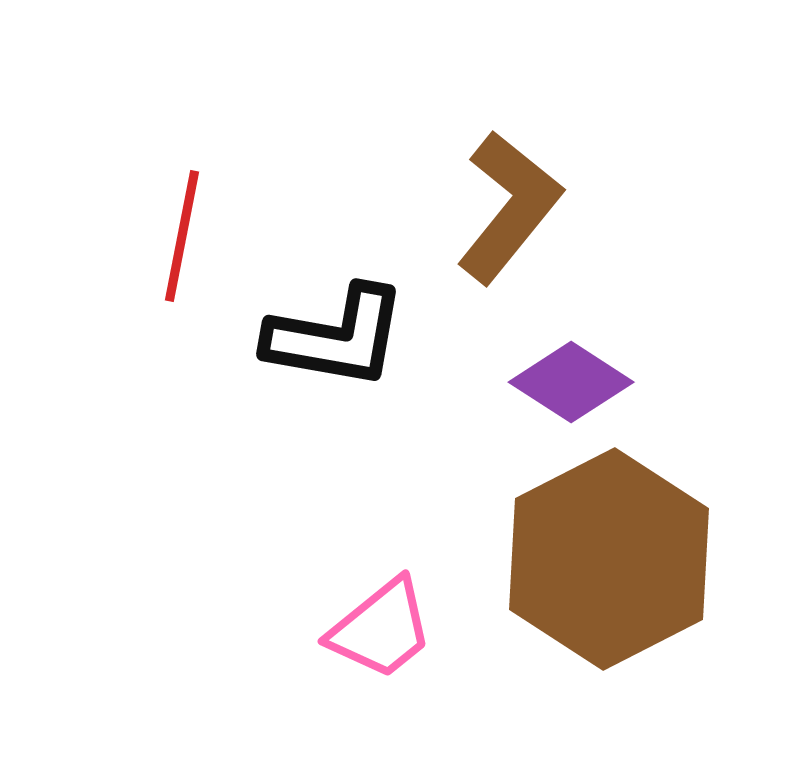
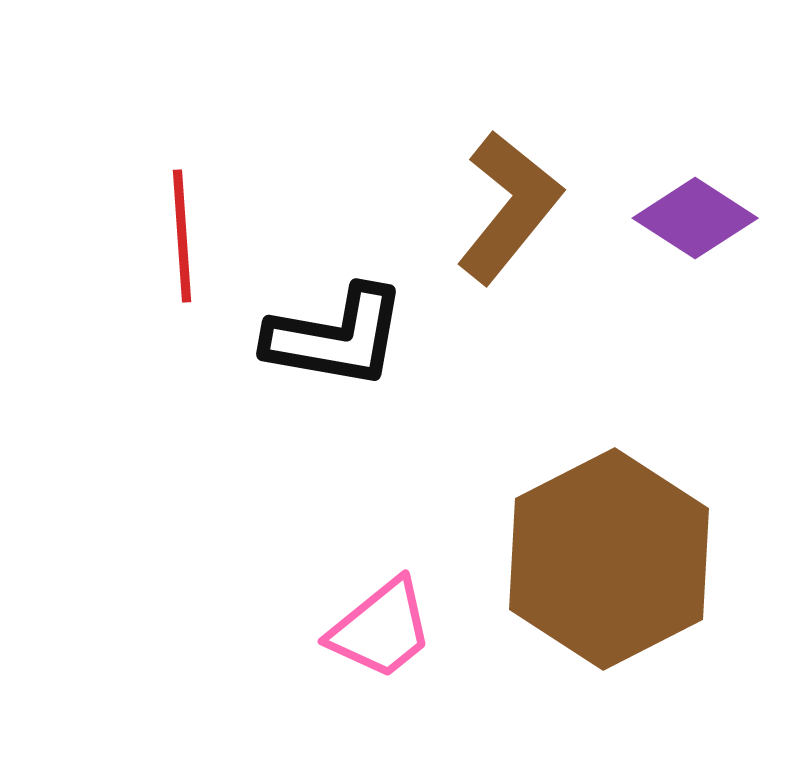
red line: rotated 15 degrees counterclockwise
purple diamond: moved 124 px right, 164 px up
